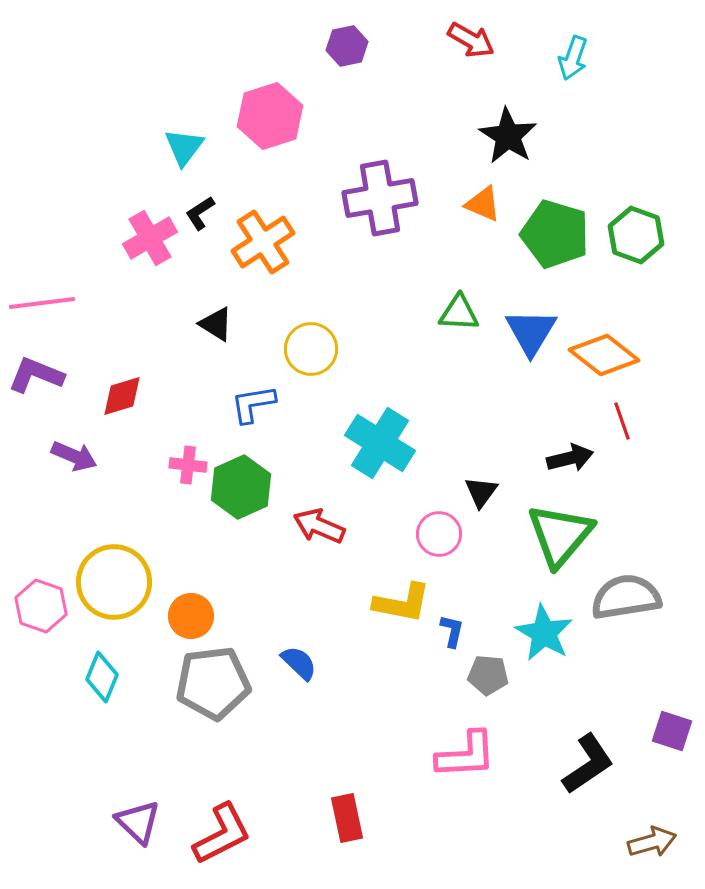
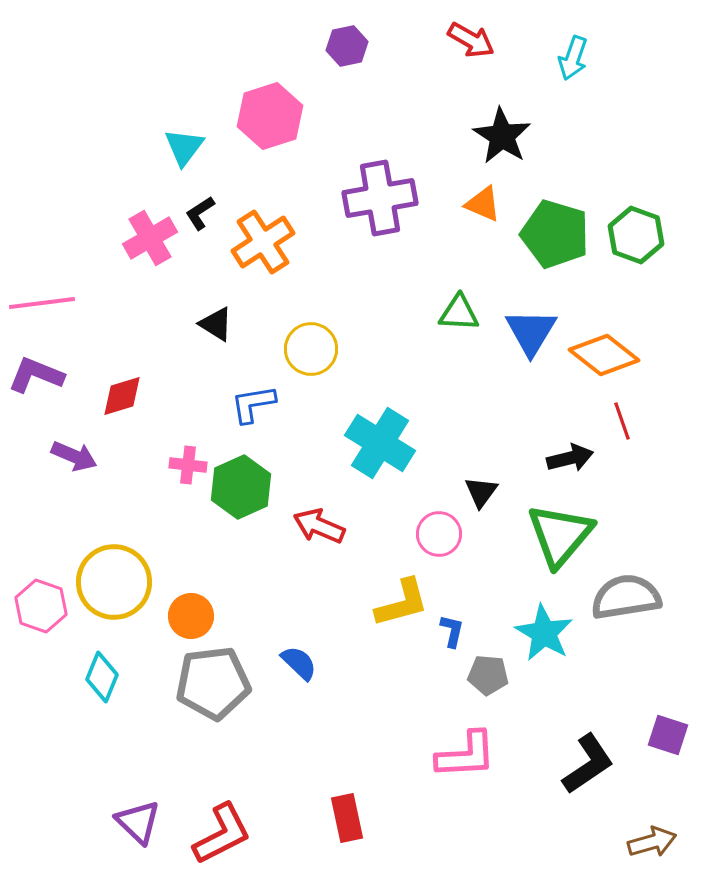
black star at (508, 136): moved 6 px left
yellow L-shape at (402, 603): rotated 26 degrees counterclockwise
purple square at (672, 731): moved 4 px left, 4 px down
